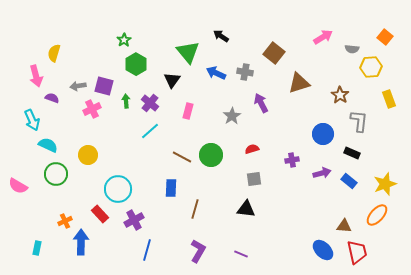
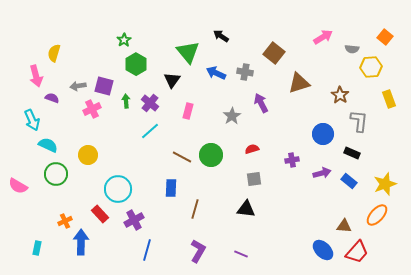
red trapezoid at (357, 252): rotated 55 degrees clockwise
